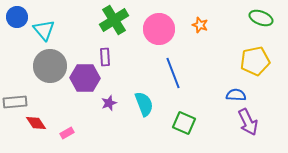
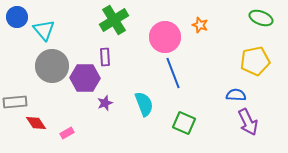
pink circle: moved 6 px right, 8 px down
gray circle: moved 2 px right
purple star: moved 4 px left
